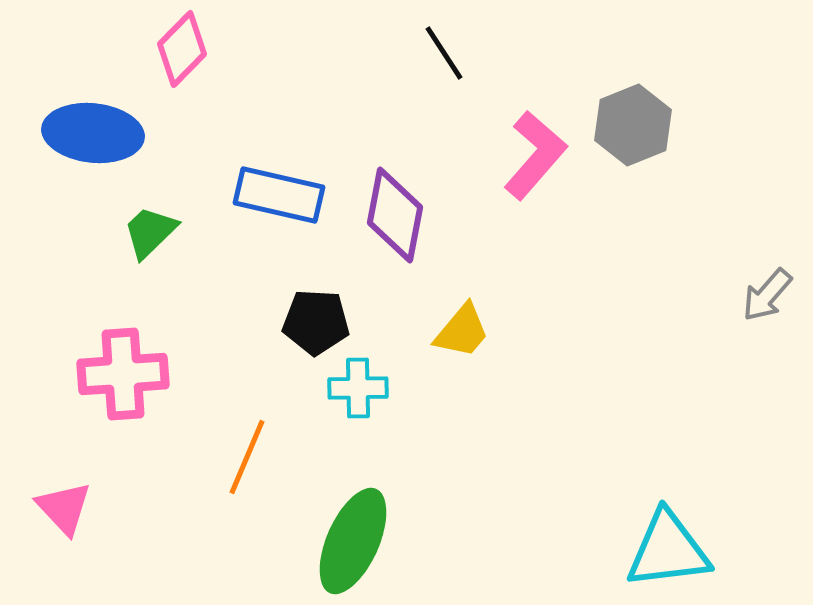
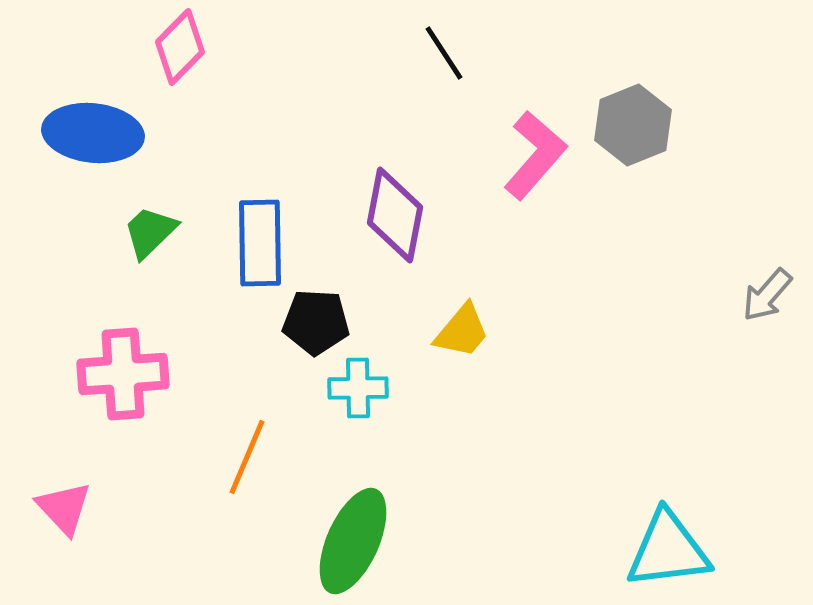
pink diamond: moved 2 px left, 2 px up
blue rectangle: moved 19 px left, 48 px down; rotated 76 degrees clockwise
